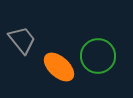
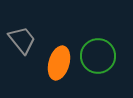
orange ellipse: moved 4 px up; rotated 64 degrees clockwise
